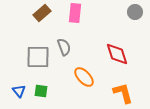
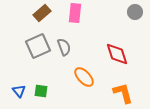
gray square: moved 11 px up; rotated 25 degrees counterclockwise
